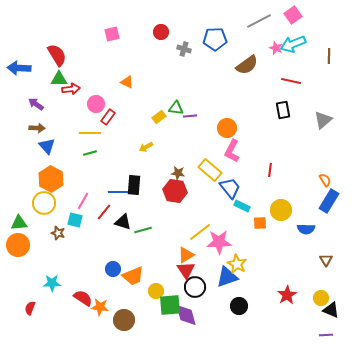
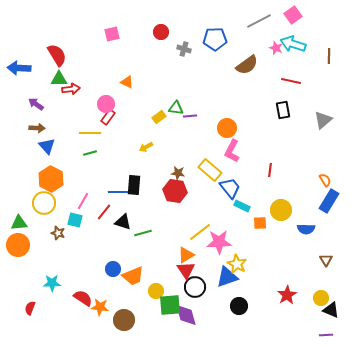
cyan arrow at (293, 44): rotated 40 degrees clockwise
pink circle at (96, 104): moved 10 px right
green line at (143, 230): moved 3 px down
